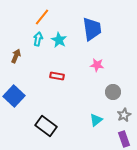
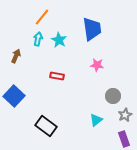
gray circle: moved 4 px down
gray star: moved 1 px right
